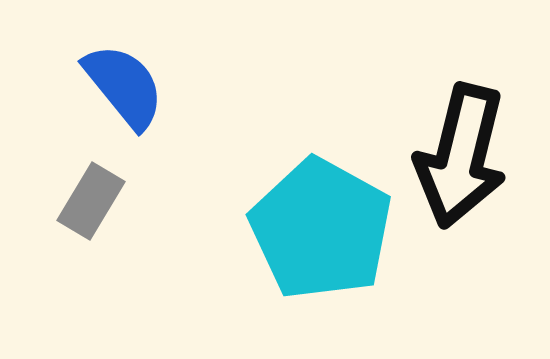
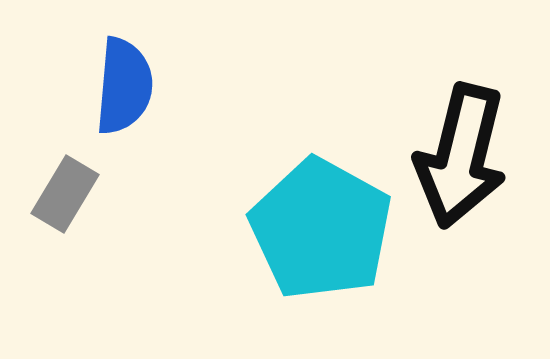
blue semicircle: rotated 44 degrees clockwise
gray rectangle: moved 26 px left, 7 px up
